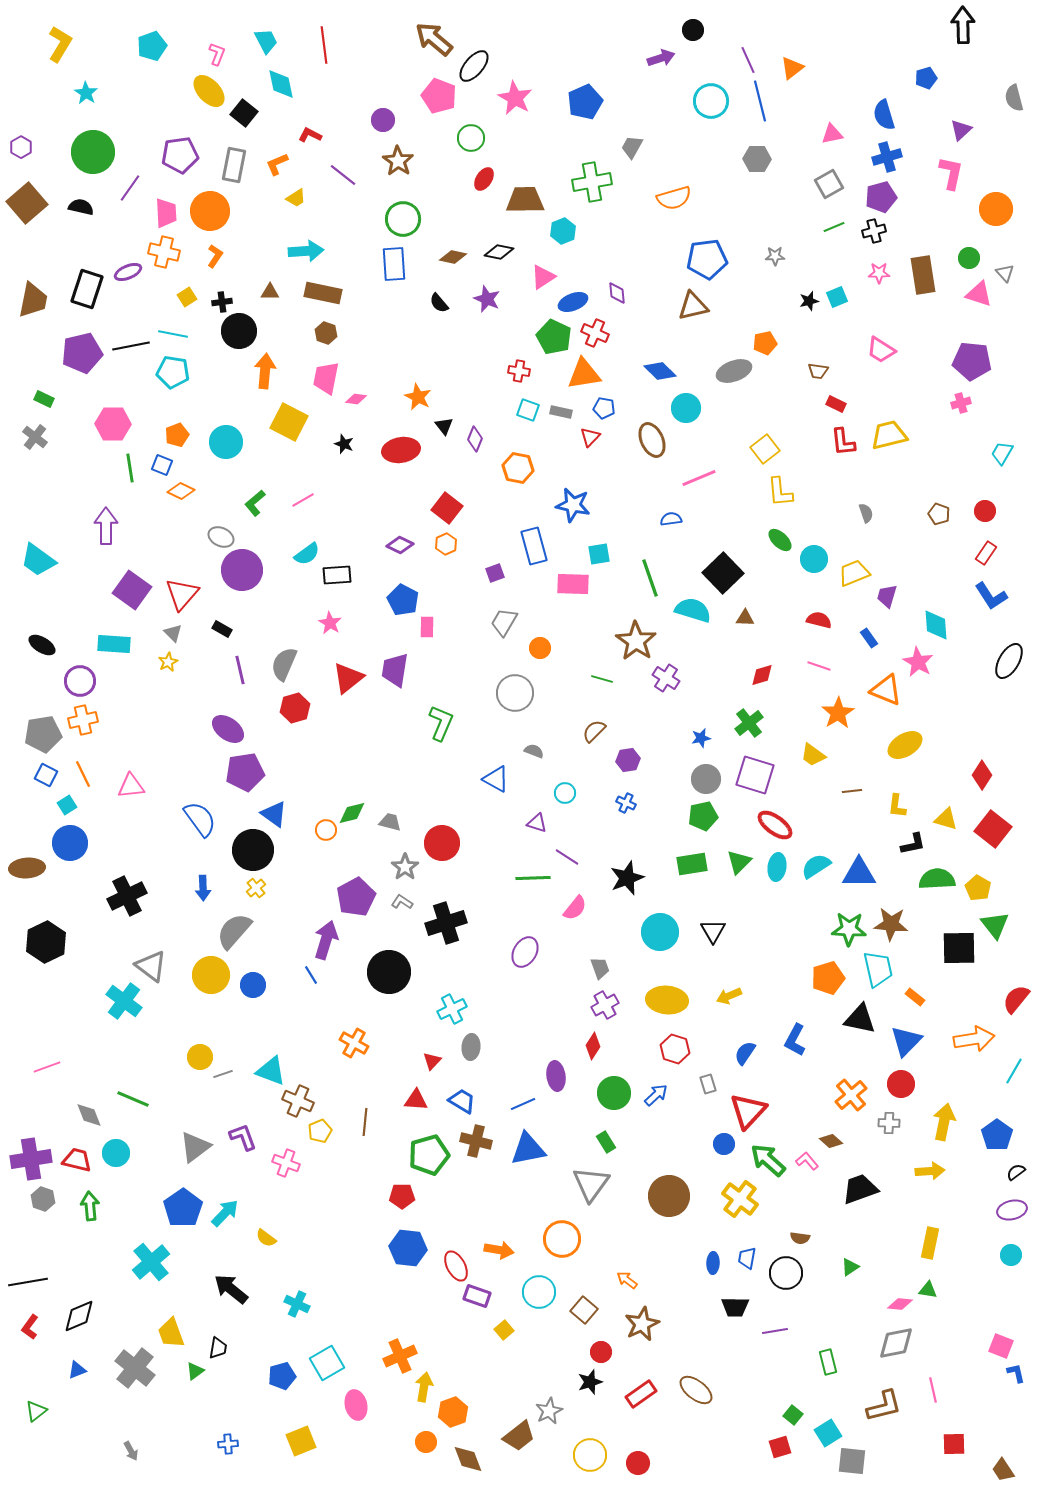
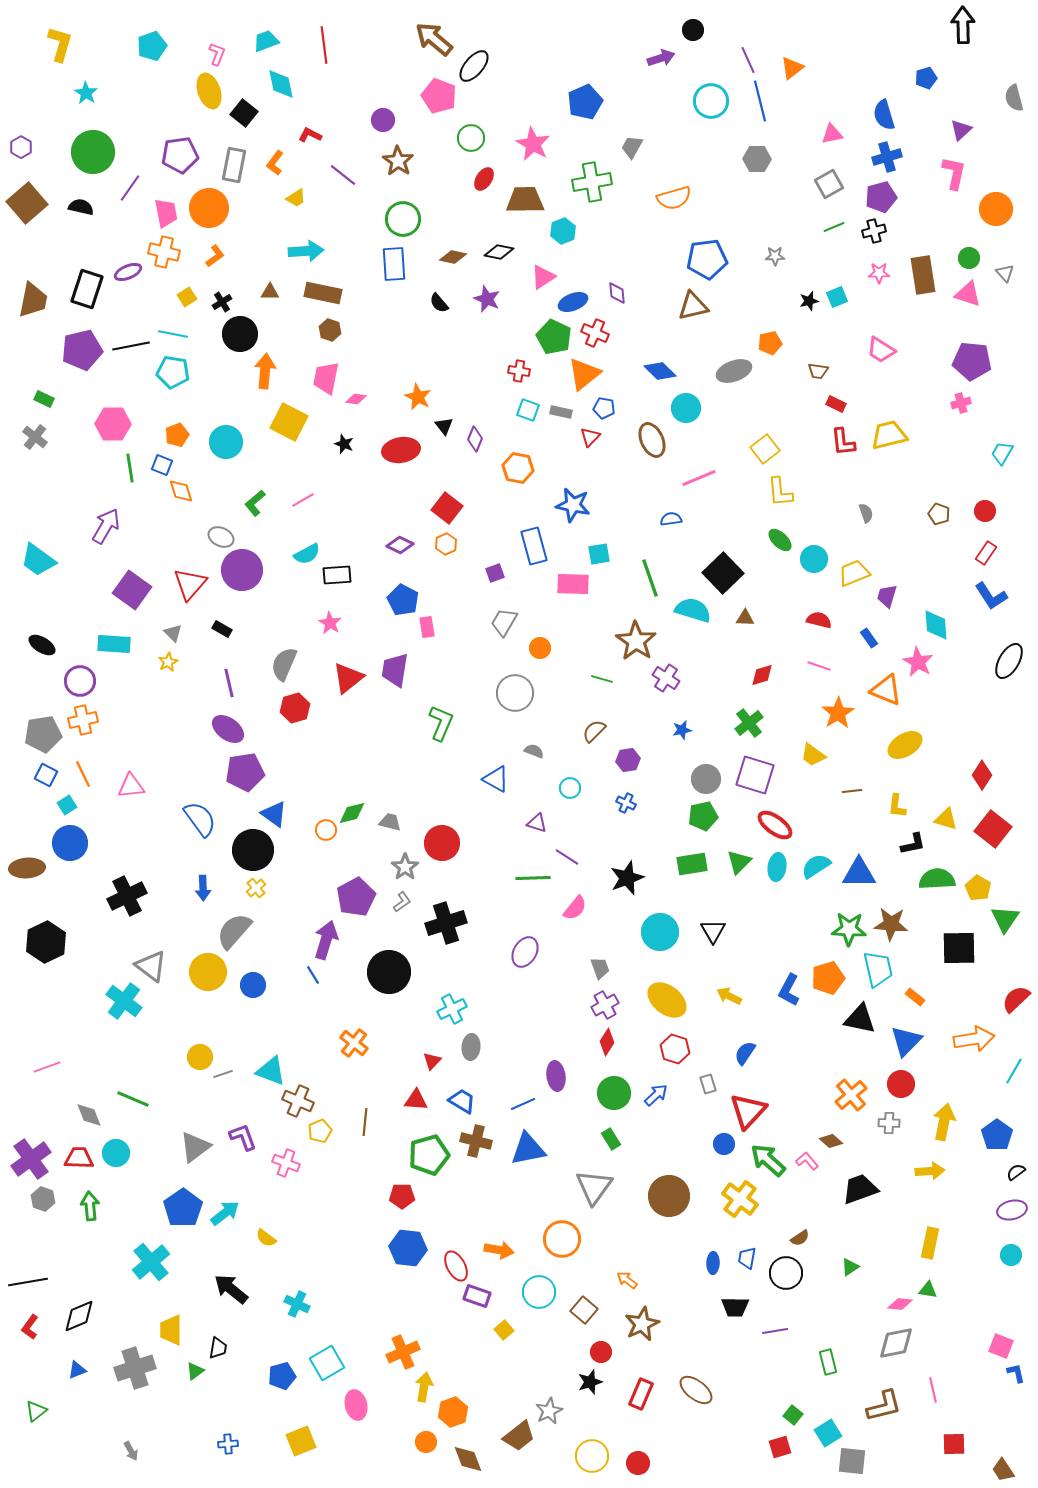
cyan trapezoid at (266, 41): rotated 84 degrees counterclockwise
yellow L-shape at (60, 44): rotated 15 degrees counterclockwise
yellow ellipse at (209, 91): rotated 24 degrees clockwise
pink star at (515, 98): moved 18 px right, 46 px down
orange L-shape at (277, 164): moved 2 px left, 1 px up; rotated 30 degrees counterclockwise
pink L-shape at (951, 173): moved 3 px right
orange circle at (210, 211): moved 1 px left, 3 px up
pink trapezoid at (166, 213): rotated 8 degrees counterclockwise
orange L-shape at (215, 256): rotated 20 degrees clockwise
pink triangle at (979, 294): moved 11 px left
black cross at (222, 302): rotated 24 degrees counterclockwise
black circle at (239, 331): moved 1 px right, 3 px down
brown hexagon at (326, 333): moved 4 px right, 3 px up
orange pentagon at (765, 343): moved 5 px right
purple pentagon at (82, 353): moved 3 px up
orange triangle at (584, 374): rotated 30 degrees counterclockwise
orange diamond at (181, 491): rotated 48 degrees clockwise
purple arrow at (106, 526): rotated 30 degrees clockwise
cyan semicircle at (307, 554): rotated 8 degrees clockwise
red triangle at (182, 594): moved 8 px right, 10 px up
pink rectangle at (427, 627): rotated 10 degrees counterclockwise
purple line at (240, 670): moved 11 px left, 13 px down
blue star at (701, 738): moved 19 px left, 8 px up
cyan circle at (565, 793): moved 5 px right, 5 px up
gray L-shape at (402, 902): rotated 110 degrees clockwise
green triangle at (995, 925): moved 10 px right, 6 px up; rotated 12 degrees clockwise
yellow circle at (211, 975): moved 3 px left, 3 px up
blue line at (311, 975): moved 2 px right
yellow arrow at (729, 996): rotated 50 degrees clockwise
red semicircle at (1016, 999): rotated 8 degrees clockwise
yellow ellipse at (667, 1000): rotated 33 degrees clockwise
blue L-shape at (795, 1040): moved 6 px left, 50 px up
orange cross at (354, 1043): rotated 8 degrees clockwise
red diamond at (593, 1046): moved 14 px right, 4 px up
green rectangle at (606, 1142): moved 5 px right, 3 px up
purple cross at (31, 1159): rotated 27 degrees counterclockwise
red trapezoid at (77, 1160): moved 2 px right, 2 px up; rotated 12 degrees counterclockwise
gray triangle at (591, 1184): moved 3 px right, 3 px down
cyan arrow at (225, 1213): rotated 8 degrees clockwise
brown semicircle at (800, 1238): rotated 42 degrees counterclockwise
yellow trapezoid at (171, 1333): moved 3 px up; rotated 20 degrees clockwise
orange cross at (400, 1356): moved 3 px right, 4 px up
gray cross at (135, 1368): rotated 33 degrees clockwise
red rectangle at (641, 1394): rotated 32 degrees counterclockwise
yellow circle at (590, 1455): moved 2 px right, 1 px down
